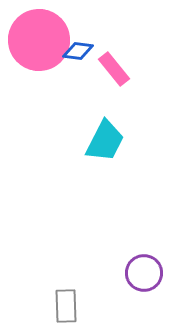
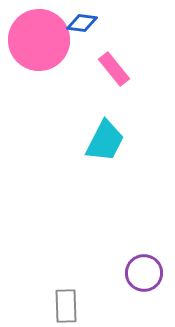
blue diamond: moved 4 px right, 28 px up
